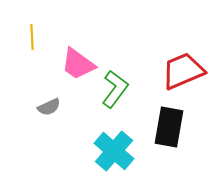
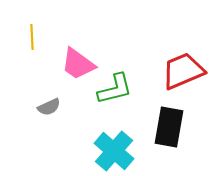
green L-shape: rotated 39 degrees clockwise
